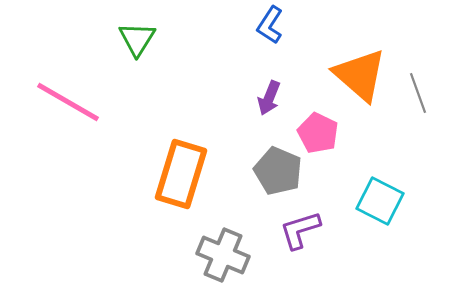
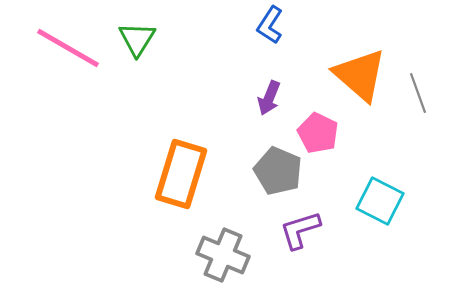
pink line: moved 54 px up
